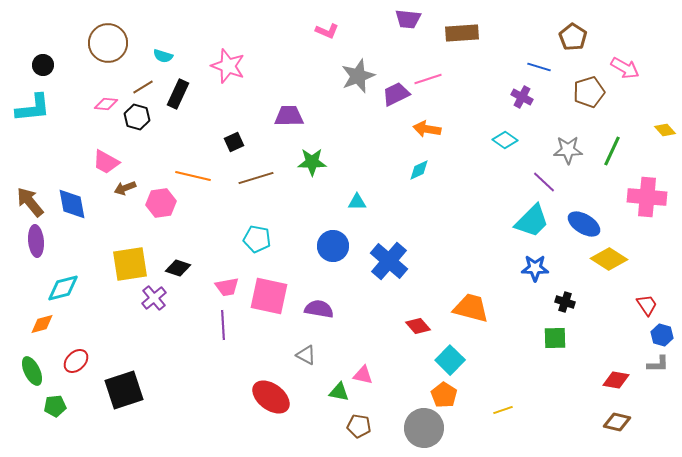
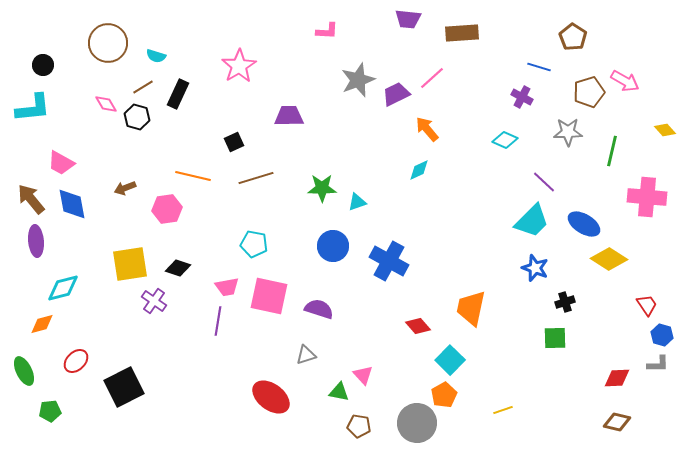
pink L-shape at (327, 31): rotated 20 degrees counterclockwise
cyan semicircle at (163, 56): moved 7 px left
pink star at (228, 66): moved 11 px right; rotated 20 degrees clockwise
pink arrow at (625, 68): moved 13 px down
gray star at (358, 76): moved 4 px down
pink line at (428, 79): moved 4 px right, 1 px up; rotated 24 degrees counterclockwise
pink diamond at (106, 104): rotated 55 degrees clockwise
orange arrow at (427, 129): rotated 40 degrees clockwise
cyan diamond at (505, 140): rotated 10 degrees counterclockwise
gray star at (568, 150): moved 18 px up
green line at (612, 151): rotated 12 degrees counterclockwise
pink trapezoid at (106, 162): moved 45 px left, 1 px down
green star at (312, 162): moved 10 px right, 26 px down
brown arrow at (30, 202): moved 1 px right, 3 px up
cyan triangle at (357, 202): rotated 18 degrees counterclockwise
pink hexagon at (161, 203): moved 6 px right, 6 px down
cyan pentagon at (257, 239): moved 3 px left, 5 px down
blue cross at (389, 261): rotated 12 degrees counterclockwise
blue star at (535, 268): rotated 20 degrees clockwise
purple cross at (154, 298): moved 3 px down; rotated 15 degrees counterclockwise
black cross at (565, 302): rotated 36 degrees counterclockwise
orange trapezoid at (471, 308): rotated 93 degrees counterclockwise
purple semicircle at (319, 309): rotated 8 degrees clockwise
purple line at (223, 325): moved 5 px left, 4 px up; rotated 12 degrees clockwise
gray triangle at (306, 355): rotated 45 degrees counterclockwise
green ellipse at (32, 371): moved 8 px left
pink triangle at (363, 375): rotated 35 degrees clockwise
red diamond at (616, 380): moved 1 px right, 2 px up; rotated 12 degrees counterclockwise
black square at (124, 390): moved 3 px up; rotated 9 degrees counterclockwise
orange pentagon at (444, 395): rotated 10 degrees clockwise
green pentagon at (55, 406): moved 5 px left, 5 px down
gray circle at (424, 428): moved 7 px left, 5 px up
